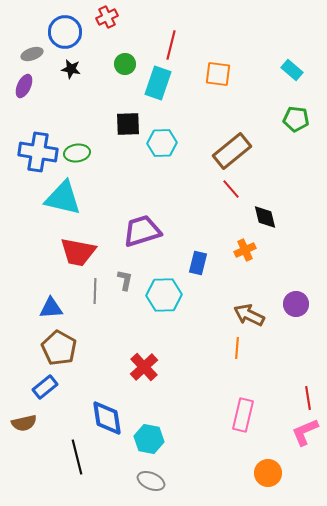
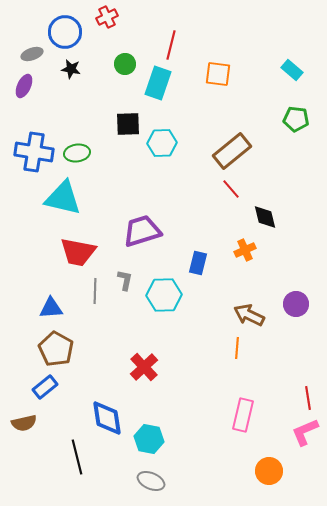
blue cross at (38, 152): moved 4 px left
brown pentagon at (59, 348): moved 3 px left, 1 px down
orange circle at (268, 473): moved 1 px right, 2 px up
